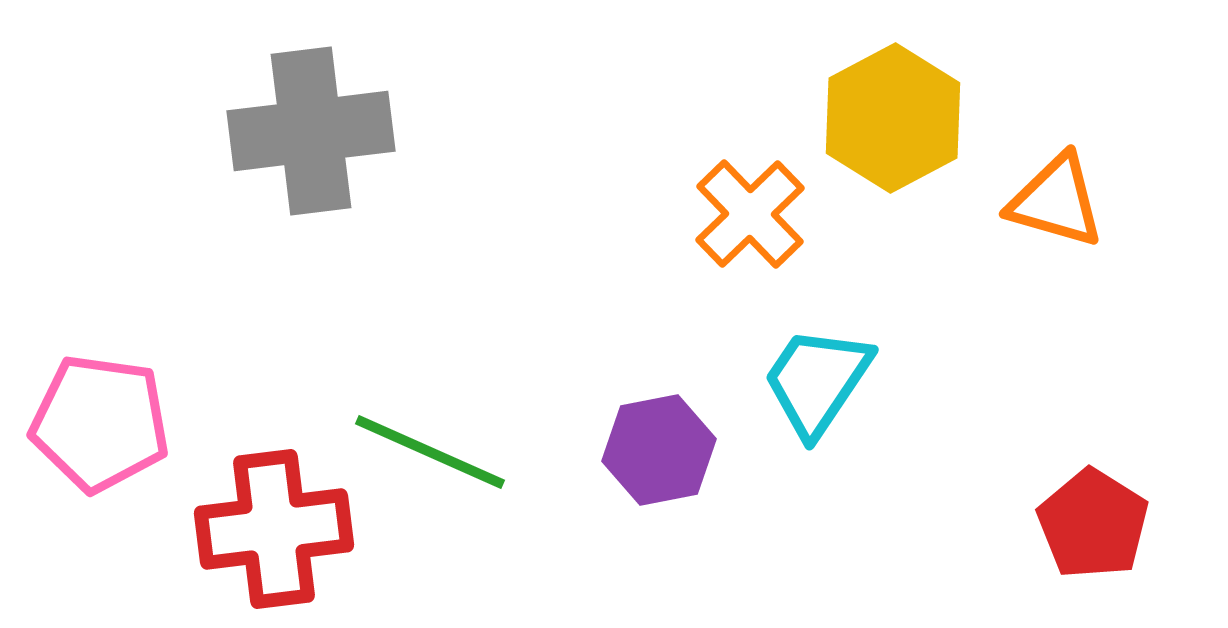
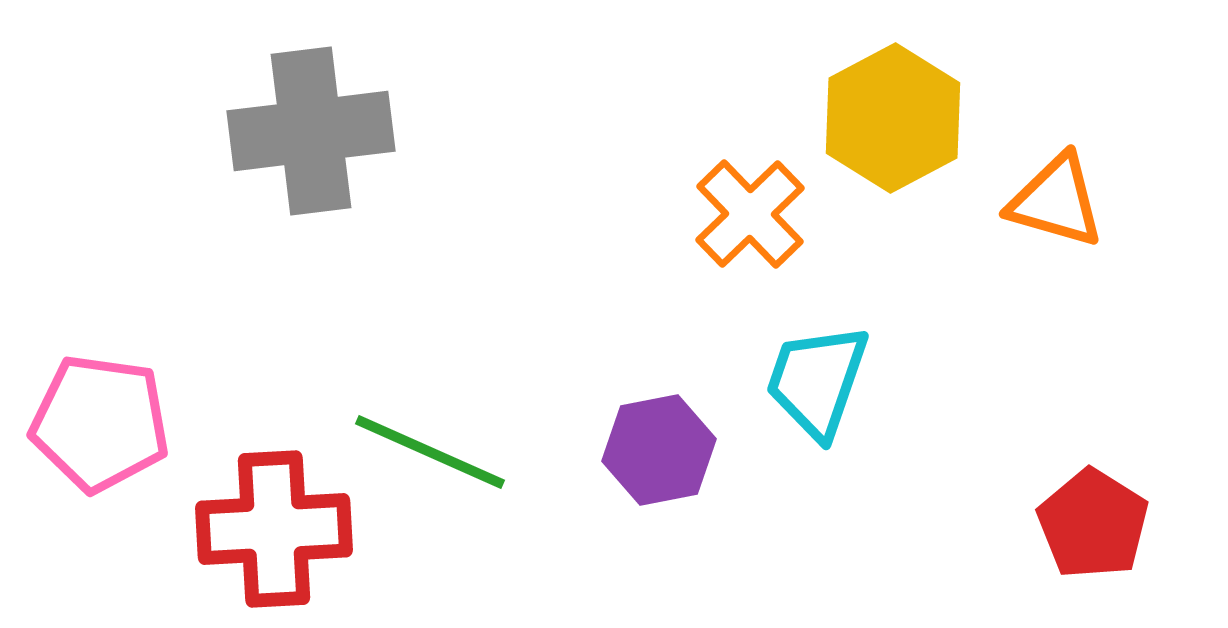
cyan trapezoid: rotated 15 degrees counterclockwise
red cross: rotated 4 degrees clockwise
